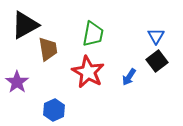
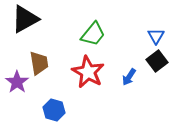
black triangle: moved 6 px up
green trapezoid: rotated 28 degrees clockwise
brown trapezoid: moved 9 px left, 14 px down
blue hexagon: rotated 20 degrees counterclockwise
